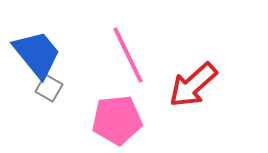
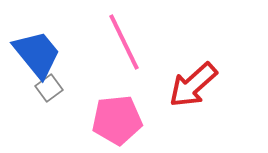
pink line: moved 4 px left, 13 px up
gray square: rotated 24 degrees clockwise
